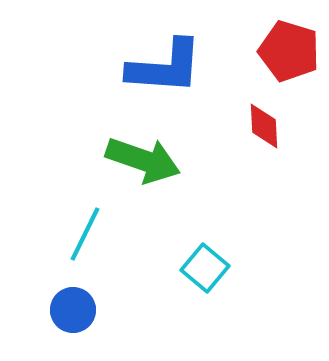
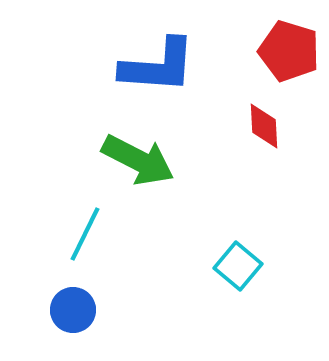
blue L-shape: moved 7 px left, 1 px up
green arrow: moved 5 px left; rotated 8 degrees clockwise
cyan square: moved 33 px right, 2 px up
